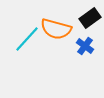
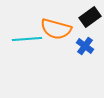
black rectangle: moved 1 px up
cyan line: rotated 44 degrees clockwise
